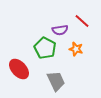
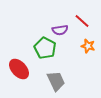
orange star: moved 12 px right, 3 px up
